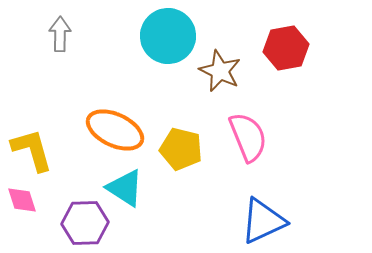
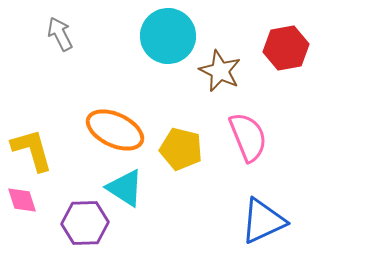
gray arrow: rotated 28 degrees counterclockwise
